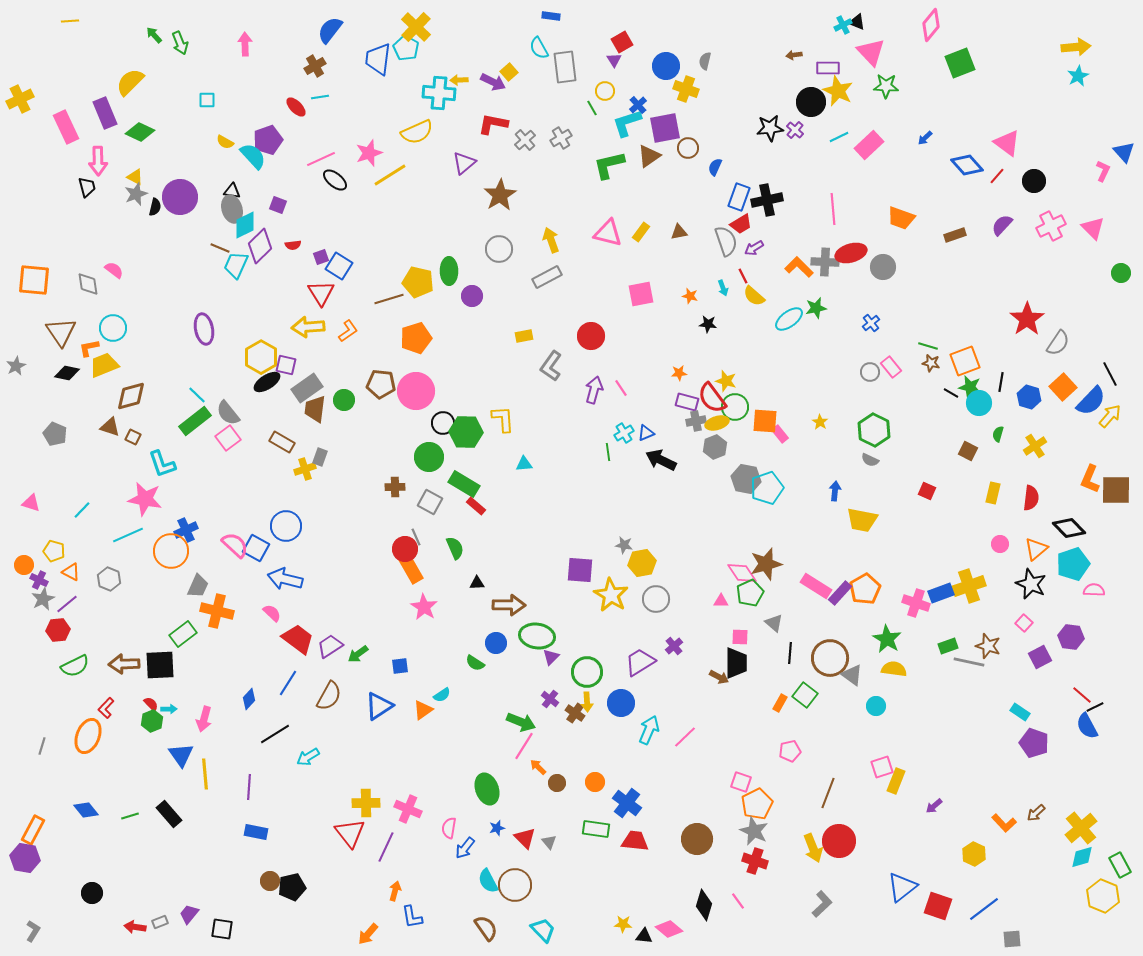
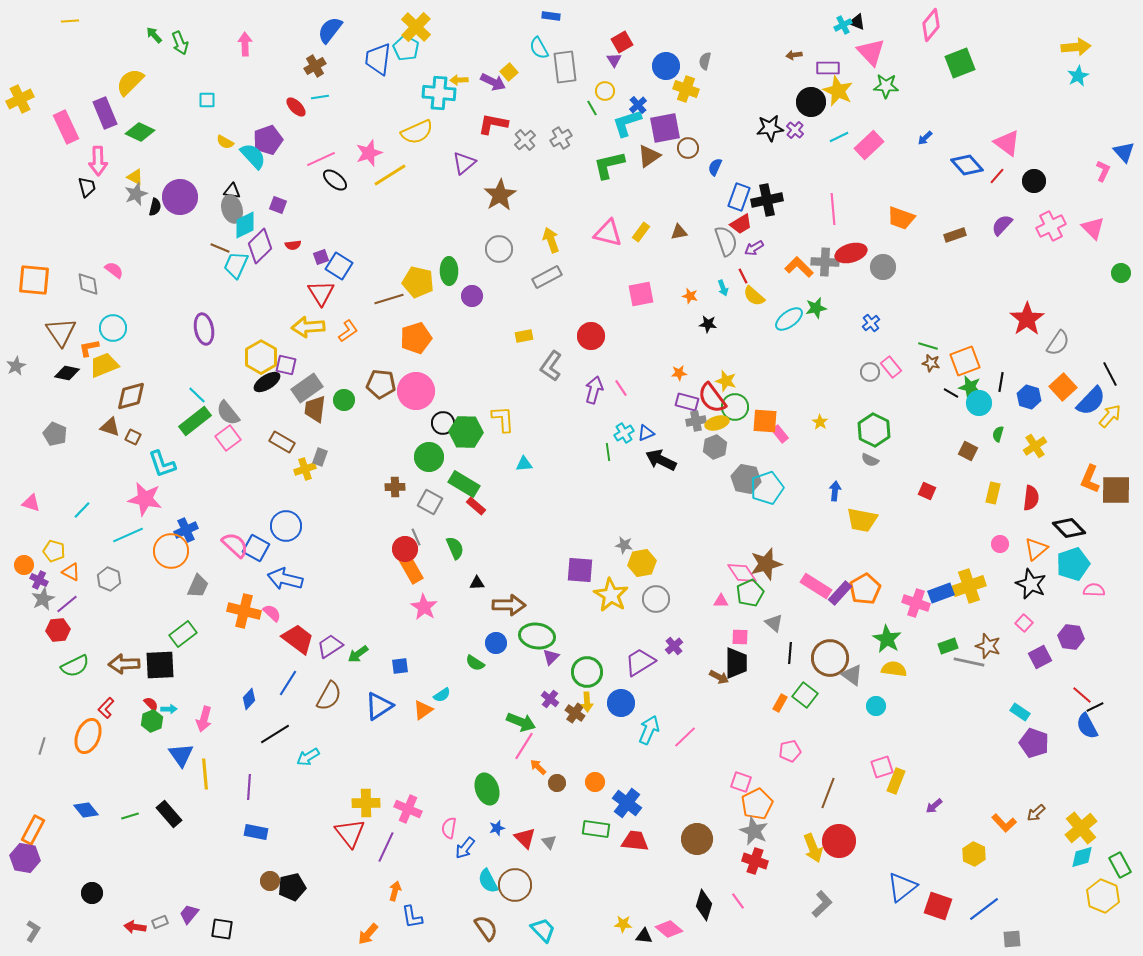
orange cross at (217, 611): moved 27 px right
